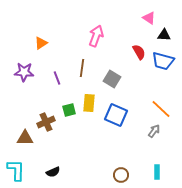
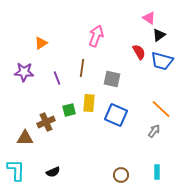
black triangle: moved 5 px left; rotated 40 degrees counterclockwise
blue trapezoid: moved 1 px left
gray square: rotated 18 degrees counterclockwise
